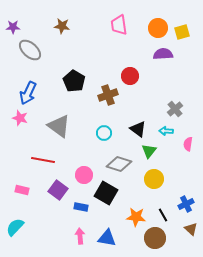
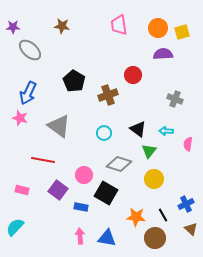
red circle: moved 3 px right, 1 px up
gray cross: moved 10 px up; rotated 28 degrees counterclockwise
